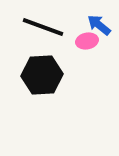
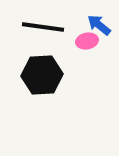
black line: rotated 12 degrees counterclockwise
